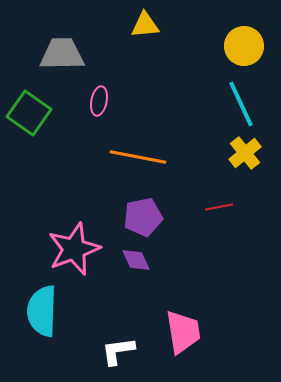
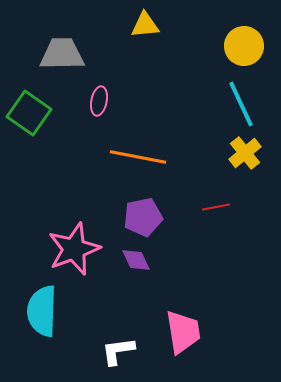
red line: moved 3 px left
